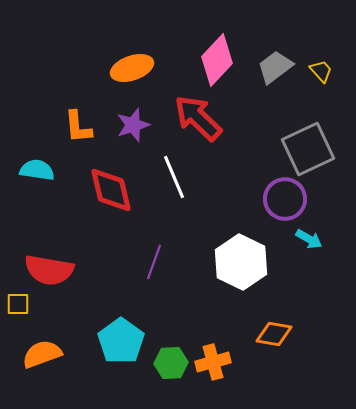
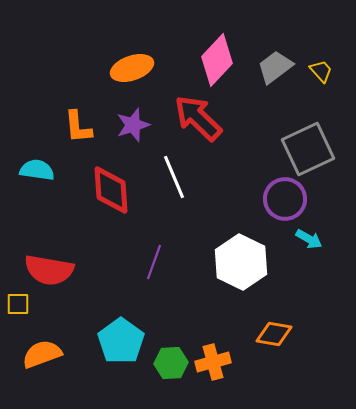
red diamond: rotated 9 degrees clockwise
